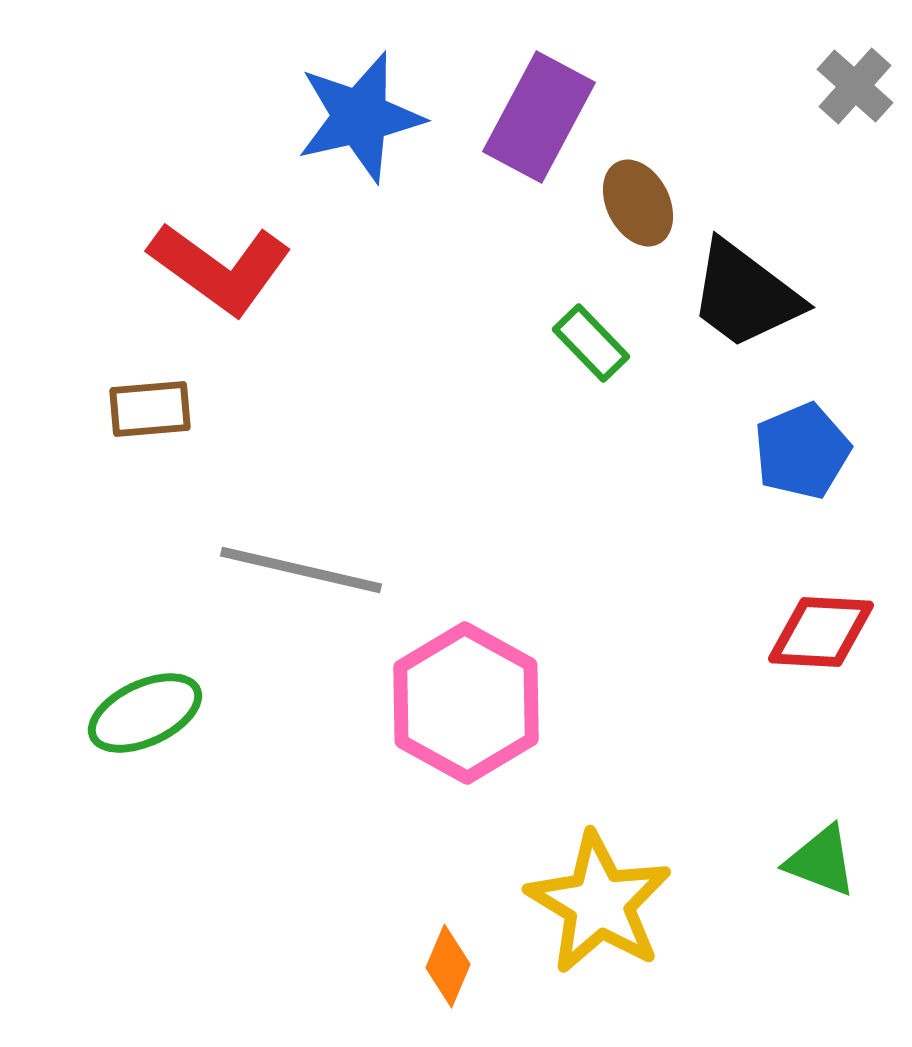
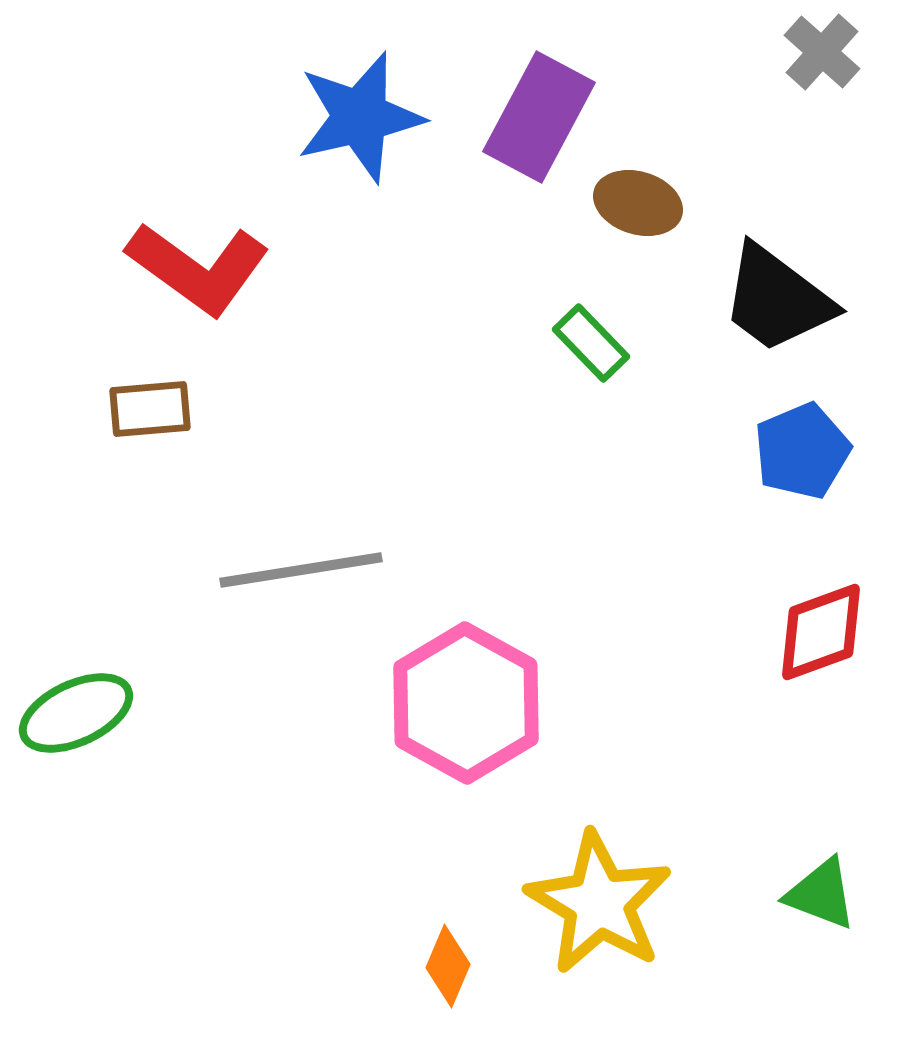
gray cross: moved 33 px left, 34 px up
brown ellipse: rotated 46 degrees counterclockwise
red L-shape: moved 22 px left
black trapezoid: moved 32 px right, 4 px down
gray line: rotated 22 degrees counterclockwise
red diamond: rotated 23 degrees counterclockwise
green ellipse: moved 69 px left
green triangle: moved 33 px down
